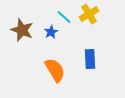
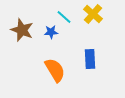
yellow cross: moved 4 px right; rotated 18 degrees counterclockwise
blue star: rotated 24 degrees clockwise
